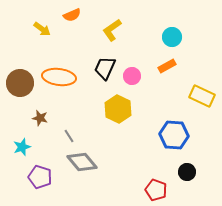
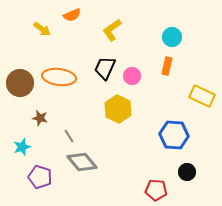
orange rectangle: rotated 48 degrees counterclockwise
red pentagon: rotated 15 degrees counterclockwise
